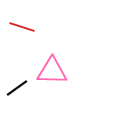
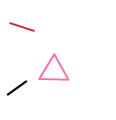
pink triangle: moved 2 px right
